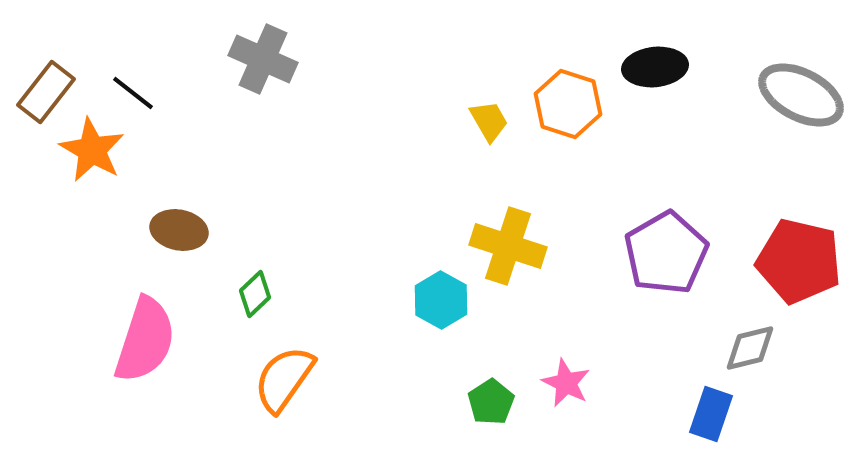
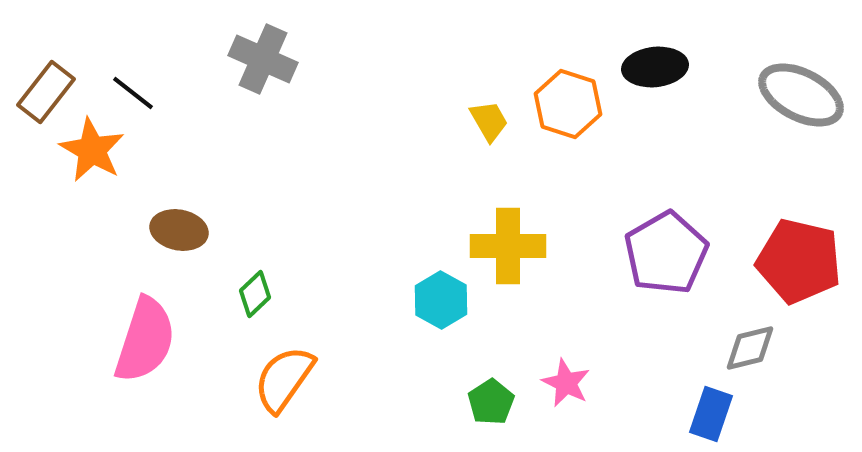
yellow cross: rotated 18 degrees counterclockwise
